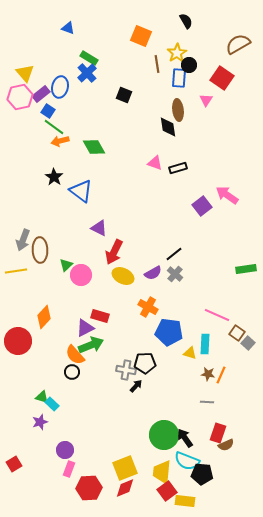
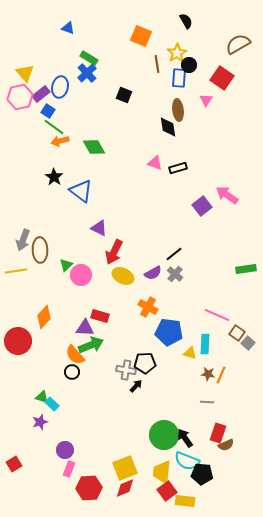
purple triangle at (85, 328): rotated 30 degrees clockwise
